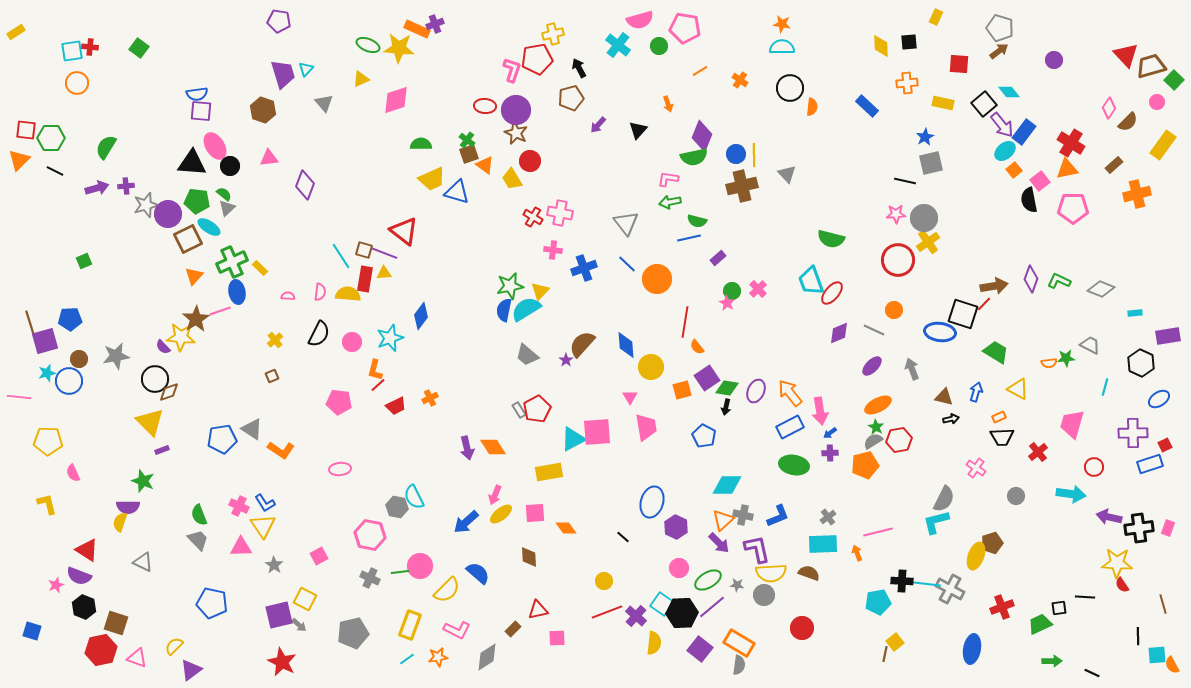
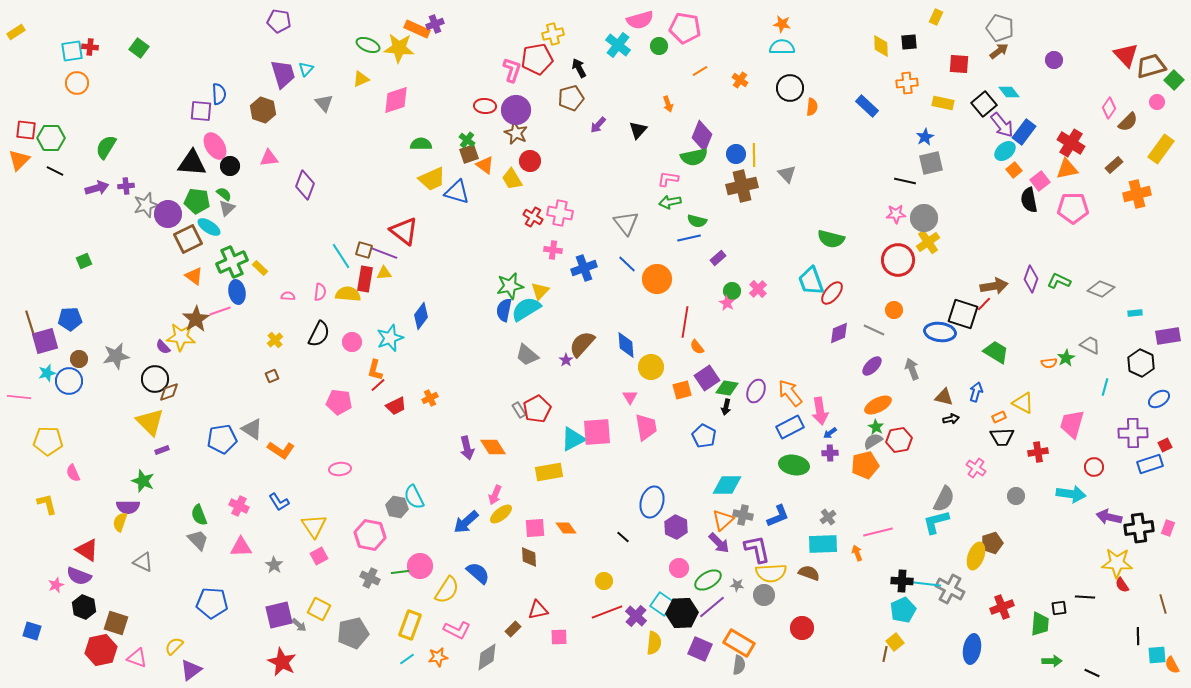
blue semicircle at (197, 94): moved 22 px right; rotated 85 degrees counterclockwise
yellow rectangle at (1163, 145): moved 2 px left, 4 px down
orange triangle at (194, 276): rotated 36 degrees counterclockwise
green star at (1066, 358): rotated 24 degrees counterclockwise
yellow triangle at (1018, 389): moved 5 px right, 14 px down
red cross at (1038, 452): rotated 30 degrees clockwise
blue L-shape at (265, 503): moved 14 px right, 1 px up
pink square at (535, 513): moved 15 px down
yellow triangle at (263, 526): moved 51 px right
yellow semicircle at (447, 590): rotated 12 degrees counterclockwise
yellow square at (305, 599): moved 14 px right, 10 px down
cyan pentagon at (878, 602): moved 25 px right, 8 px down; rotated 15 degrees counterclockwise
blue pentagon at (212, 603): rotated 8 degrees counterclockwise
green trapezoid at (1040, 624): rotated 120 degrees clockwise
pink square at (557, 638): moved 2 px right, 1 px up
purple square at (700, 649): rotated 15 degrees counterclockwise
